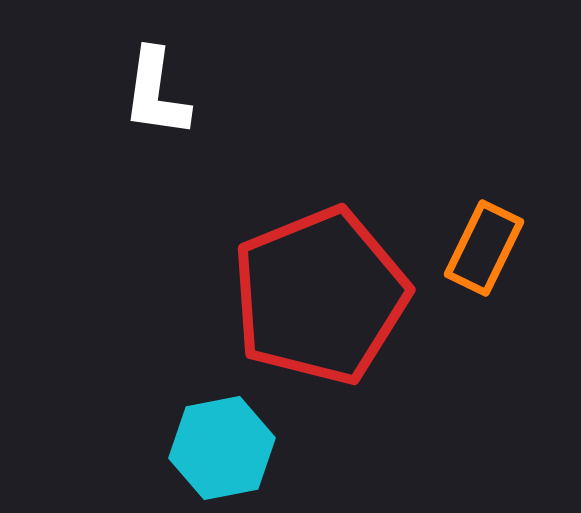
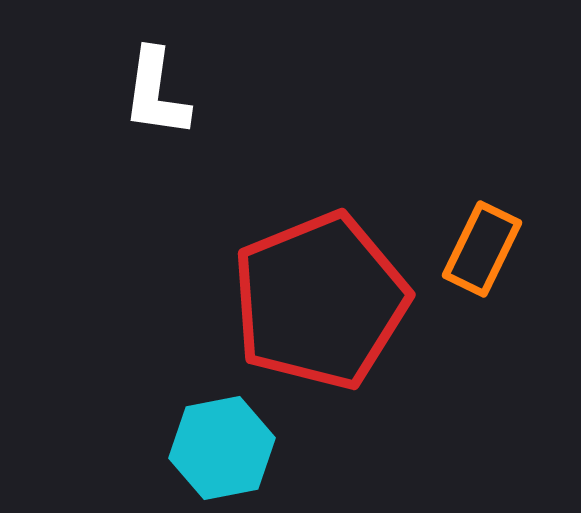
orange rectangle: moved 2 px left, 1 px down
red pentagon: moved 5 px down
